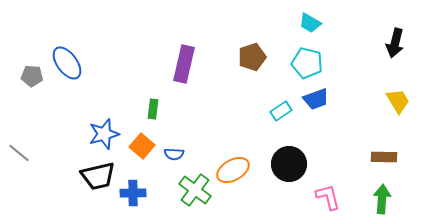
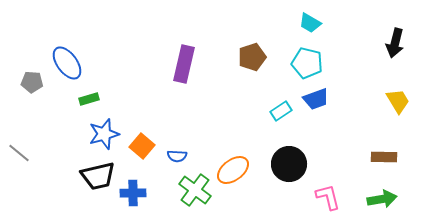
gray pentagon: moved 6 px down
green rectangle: moved 64 px left, 10 px up; rotated 66 degrees clockwise
blue semicircle: moved 3 px right, 2 px down
orange ellipse: rotated 8 degrees counterclockwise
green arrow: rotated 76 degrees clockwise
